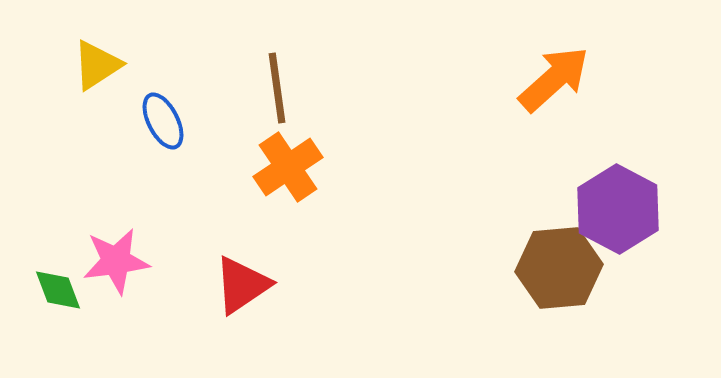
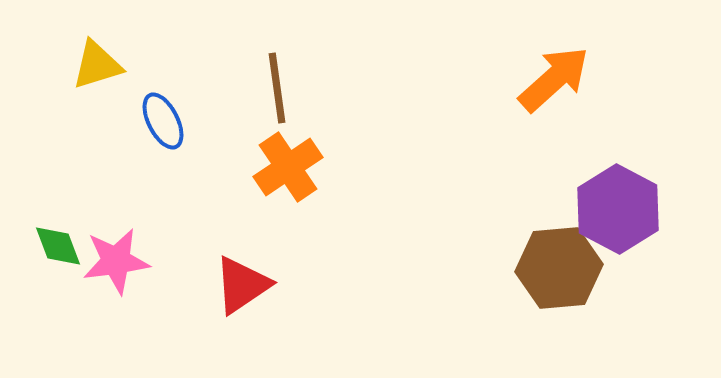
yellow triangle: rotated 16 degrees clockwise
green diamond: moved 44 px up
